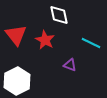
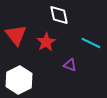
red star: moved 1 px right, 2 px down; rotated 12 degrees clockwise
white hexagon: moved 2 px right, 1 px up
